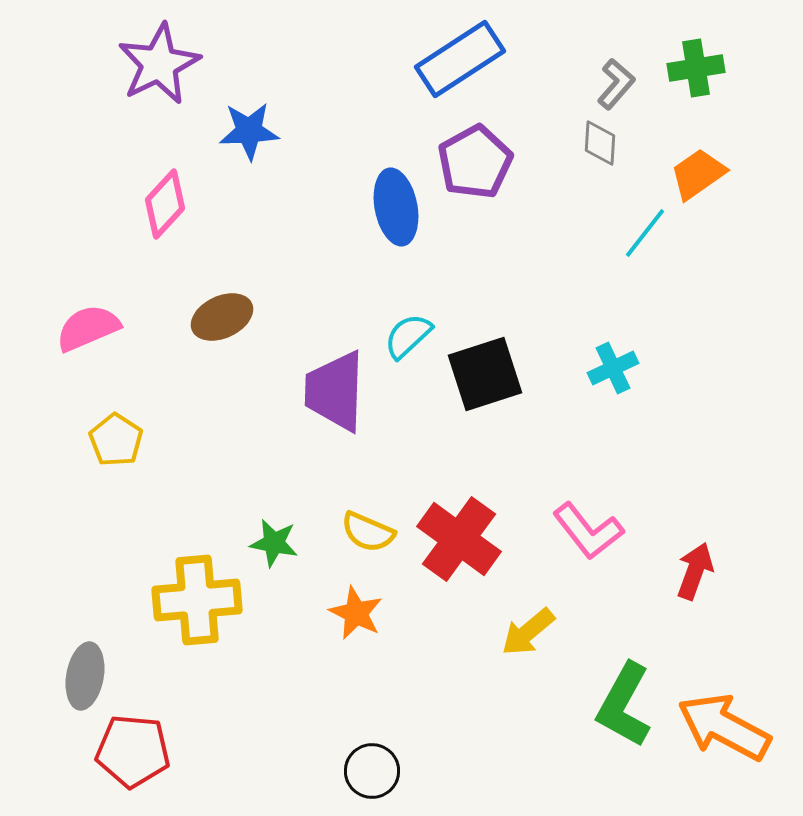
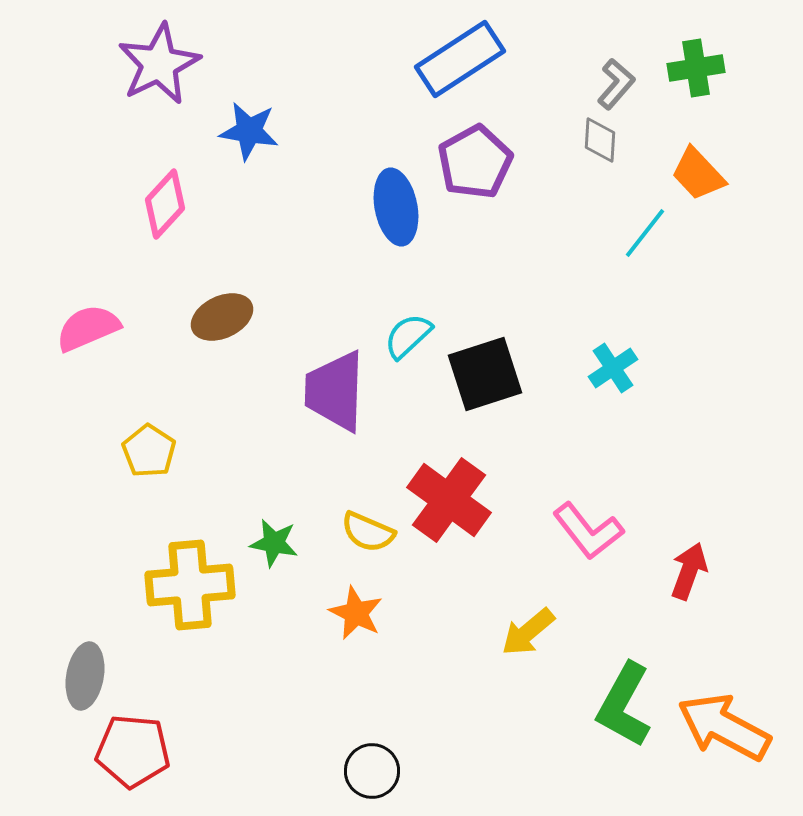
blue star: rotated 12 degrees clockwise
gray diamond: moved 3 px up
orange trapezoid: rotated 98 degrees counterclockwise
cyan cross: rotated 9 degrees counterclockwise
yellow pentagon: moved 33 px right, 11 px down
red cross: moved 10 px left, 39 px up
red arrow: moved 6 px left
yellow cross: moved 7 px left, 15 px up
